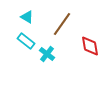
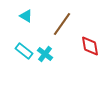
cyan triangle: moved 1 px left, 1 px up
cyan rectangle: moved 2 px left, 10 px down
cyan cross: moved 2 px left
